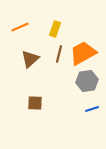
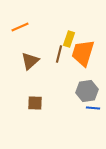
yellow rectangle: moved 14 px right, 10 px down
orange trapezoid: rotated 44 degrees counterclockwise
brown triangle: moved 2 px down
gray hexagon: moved 10 px down
blue line: moved 1 px right, 1 px up; rotated 24 degrees clockwise
